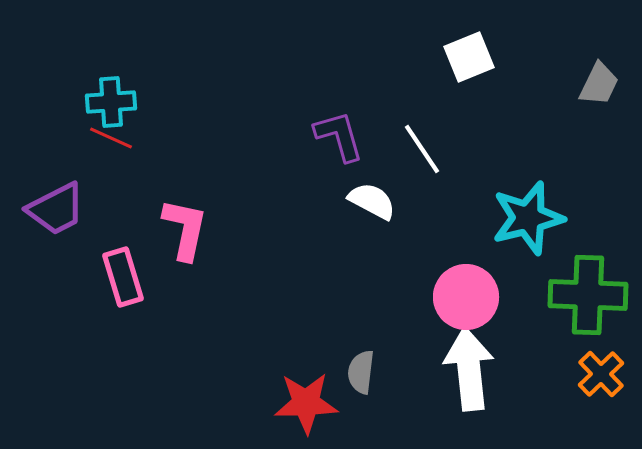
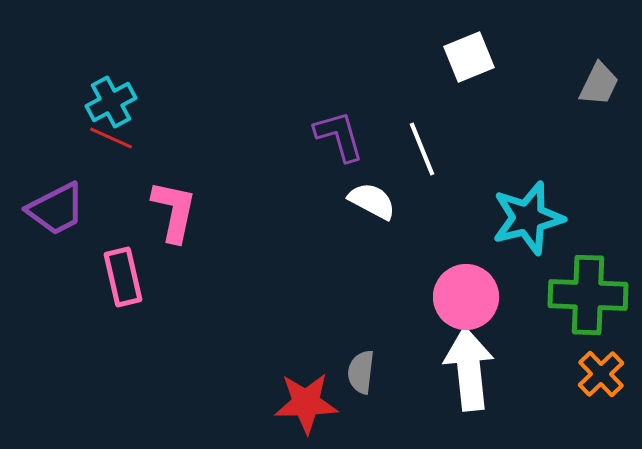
cyan cross: rotated 24 degrees counterclockwise
white line: rotated 12 degrees clockwise
pink L-shape: moved 11 px left, 18 px up
pink rectangle: rotated 4 degrees clockwise
